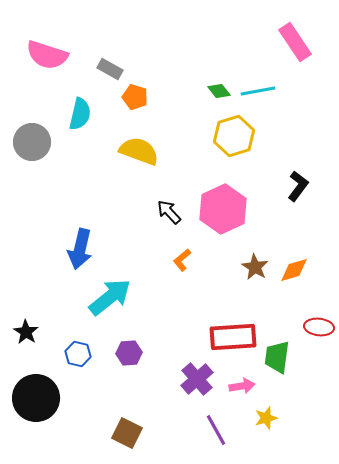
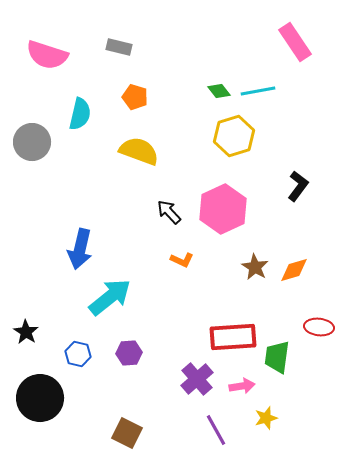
gray rectangle: moved 9 px right, 22 px up; rotated 15 degrees counterclockwise
orange L-shape: rotated 115 degrees counterclockwise
black circle: moved 4 px right
